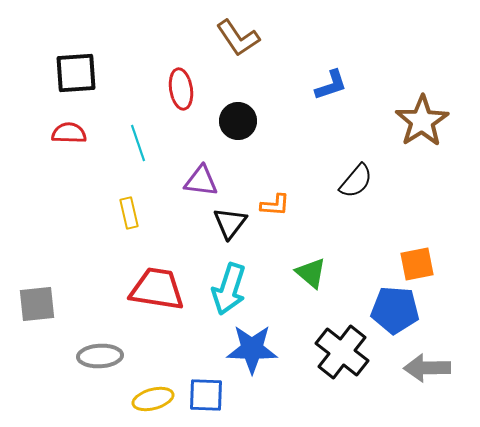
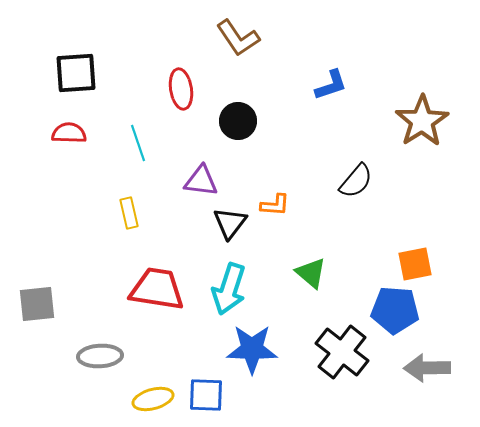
orange square: moved 2 px left
